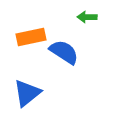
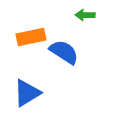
green arrow: moved 2 px left, 2 px up
blue triangle: rotated 8 degrees clockwise
